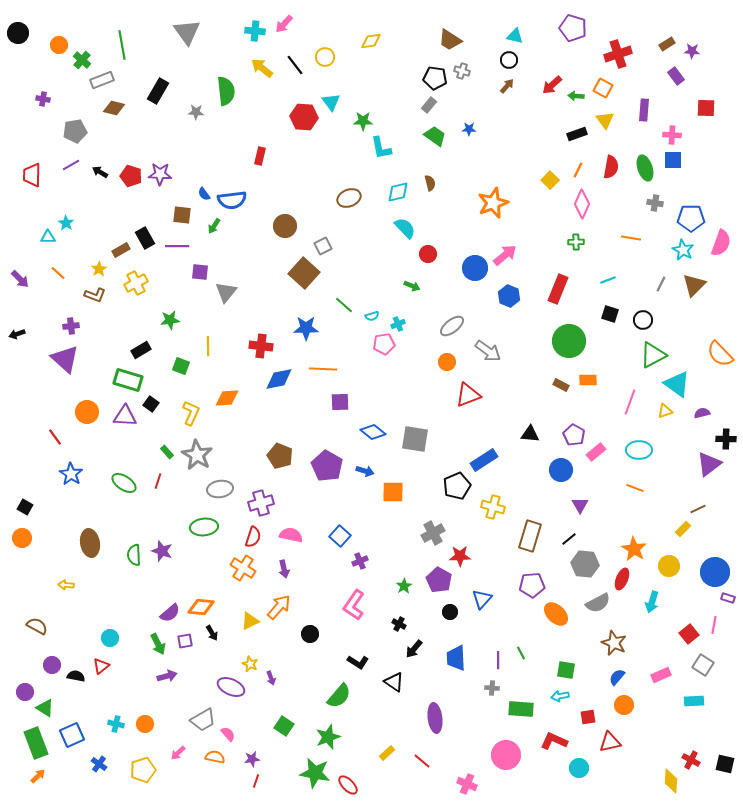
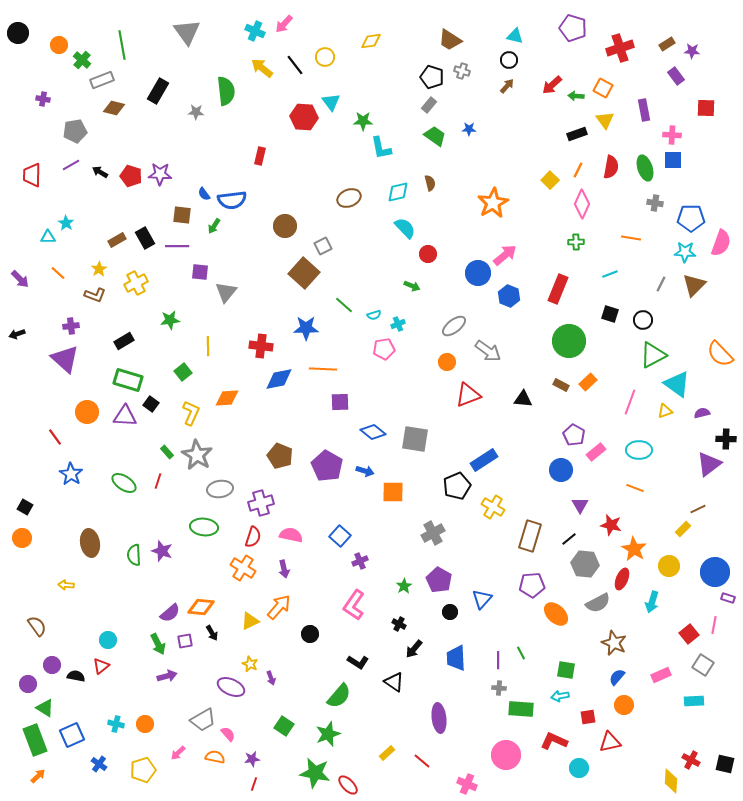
cyan cross at (255, 31): rotated 18 degrees clockwise
red cross at (618, 54): moved 2 px right, 6 px up
black pentagon at (435, 78): moved 3 px left, 1 px up; rotated 10 degrees clockwise
purple rectangle at (644, 110): rotated 15 degrees counterclockwise
orange star at (493, 203): rotated 8 degrees counterclockwise
brown rectangle at (121, 250): moved 4 px left, 10 px up
cyan star at (683, 250): moved 2 px right, 2 px down; rotated 25 degrees counterclockwise
blue circle at (475, 268): moved 3 px right, 5 px down
cyan line at (608, 280): moved 2 px right, 6 px up
cyan semicircle at (372, 316): moved 2 px right, 1 px up
gray ellipse at (452, 326): moved 2 px right
pink pentagon at (384, 344): moved 5 px down
black rectangle at (141, 350): moved 17 px left, 9 px up
green square at (181, 366): moved 2 px right, 6 px down; rotated 30 degrees clockwise
orange rectangle at (588, 380): moved 2 px down; rotated 42 degrees counterclockwise
black triangle at (530, 434): moved 7 px left, 35 px up
yellow cross at (493, 507): rotated 15 degrees clockwise
green ellipse at (204, 527): rotated 12 degrees clockwise
red star at (460, 556): moved 151 px right, 31 px up; rotated 15 degrees clockwise
brown semicircle at (37, 626): rotated 25 degrees clockwise
cyan circle at (110, 638): moved 2 px left, 2 px down
gray cross at (492, 688): moved 7 px right
purple circle at (25, 692): moved 3 px right, 8 px up
purple ellipse at (435, 718): moved 4 px right
green star at (328, 737): moved 3 px up
green rectangle at (36, 743): moved 1 px left, 3 px up
red line at (256, 781): moved 2 px left, 3 px down
